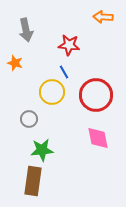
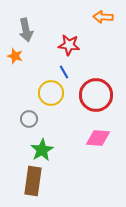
orange star: moved 7 px up
yellow circle: moved 1 px left, 1 px down
pink diamond: rotated 75 degrees counterclockwise
green star: rotated 25 degrees counterclockwise
